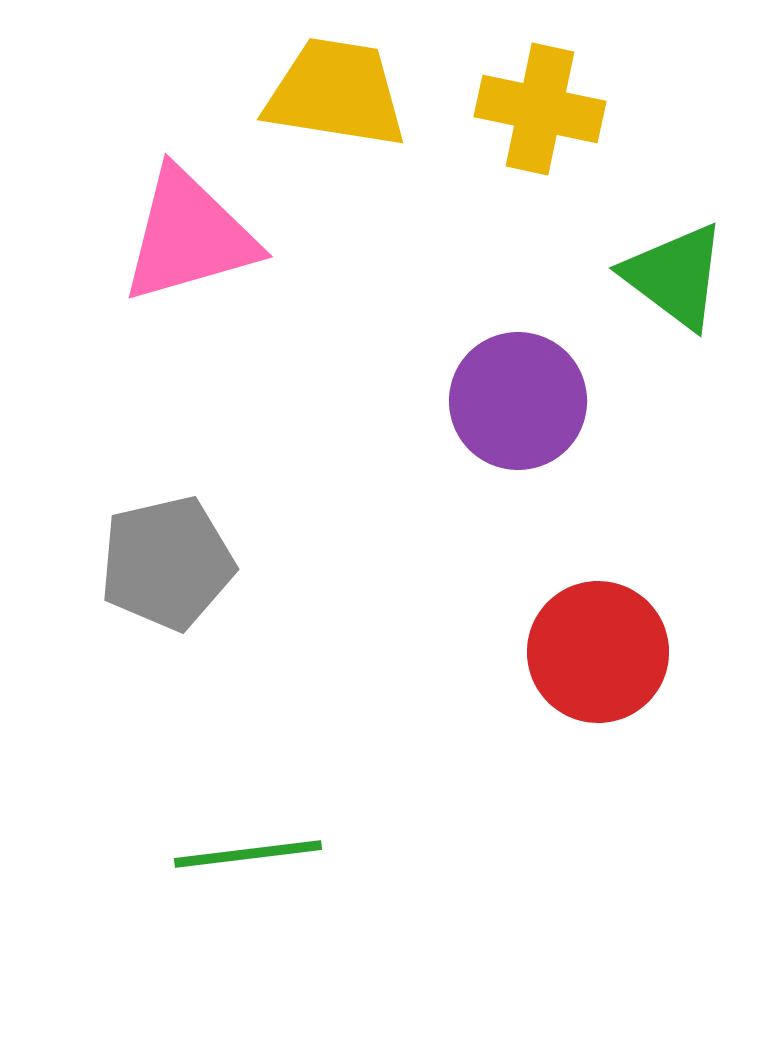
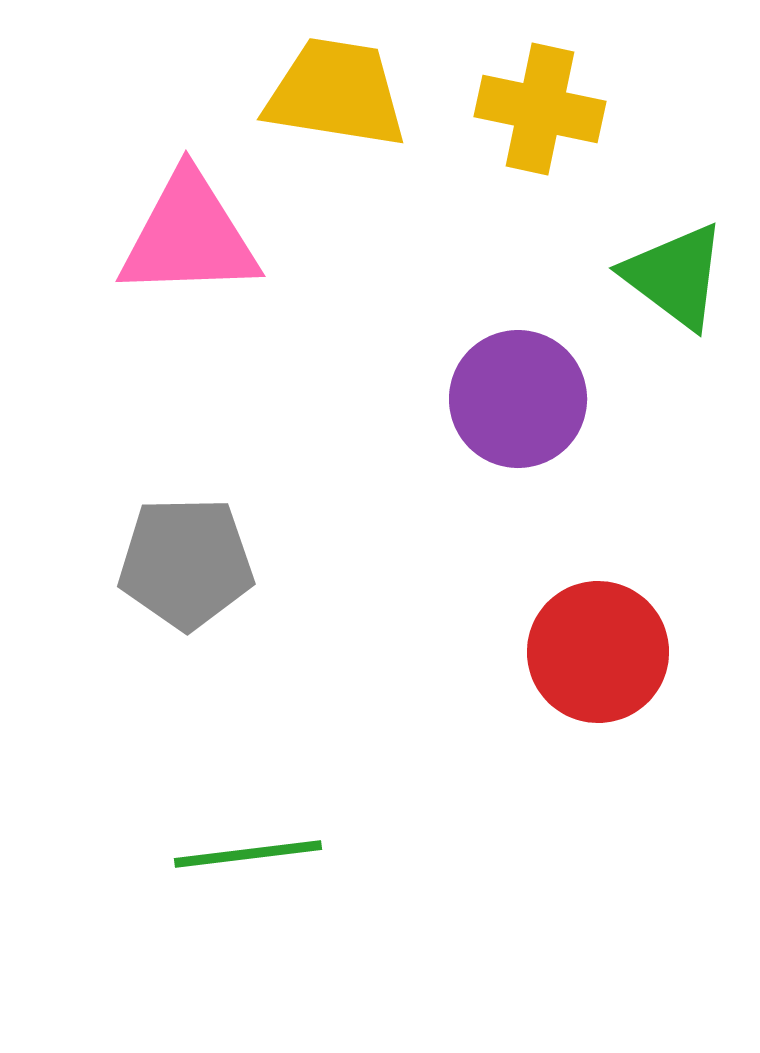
pink triangle: rotated 14 degrees clockwise
purple circle: moved 2 px up
gray pentagon: moved 19 px right; rotated 12 degrees clockwise
